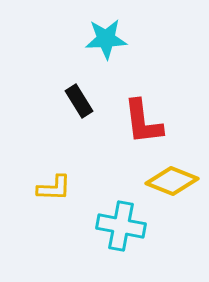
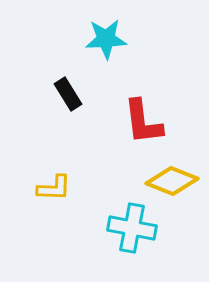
black rectangle: moved 11 px left, 7 px up
cyan cross: moved 11 px right, 2 px down
